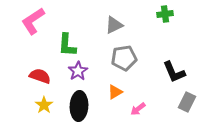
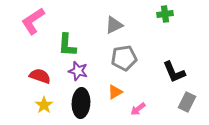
purple star: rotated 24 degrees counterclockwise
black ellipse: moved 2 px right, 3 px up
